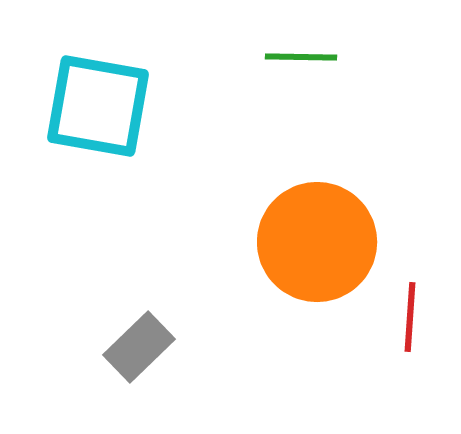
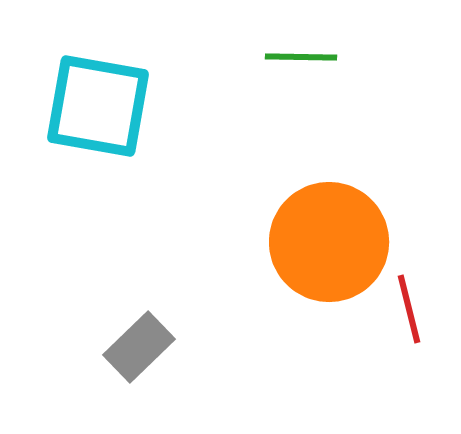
orange circle: moved 12 px right
red line: moved 1 px left, 8 px up; rotated 18 degrees counterclockwise
